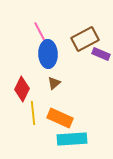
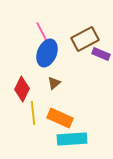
pink line: moved 2 px right
blue ellipse: moved 1 px left, 1 px up; rotated 24 degrees clockwise
